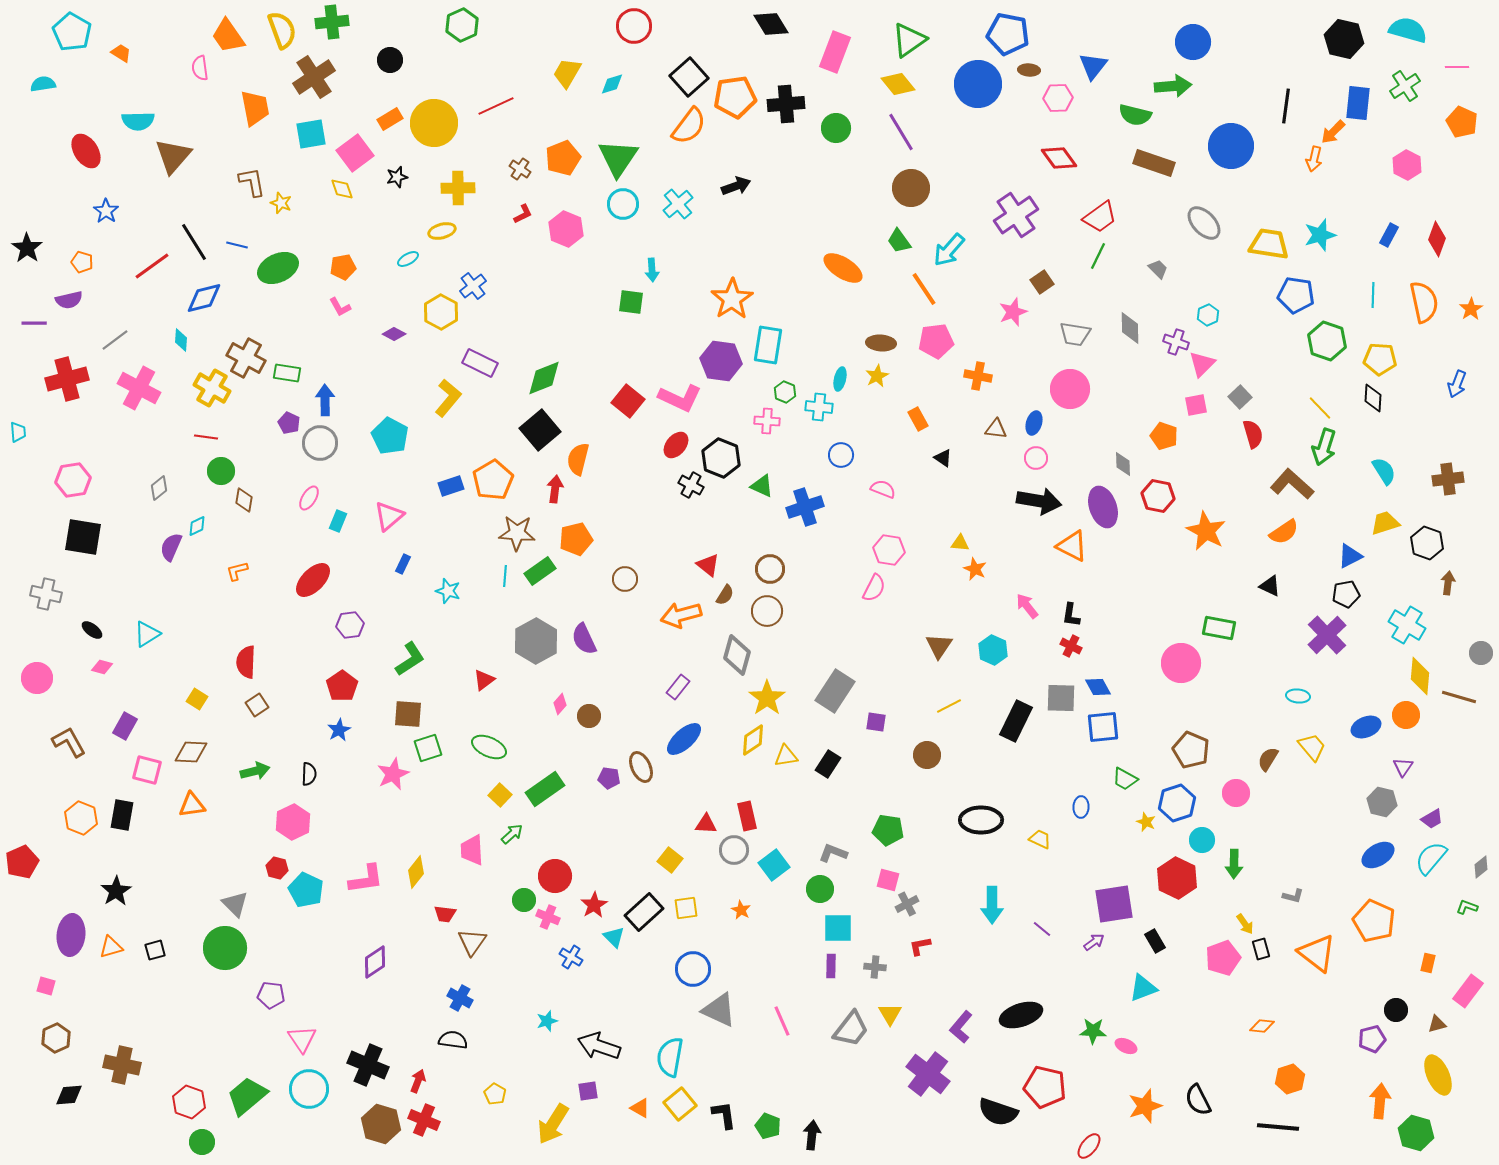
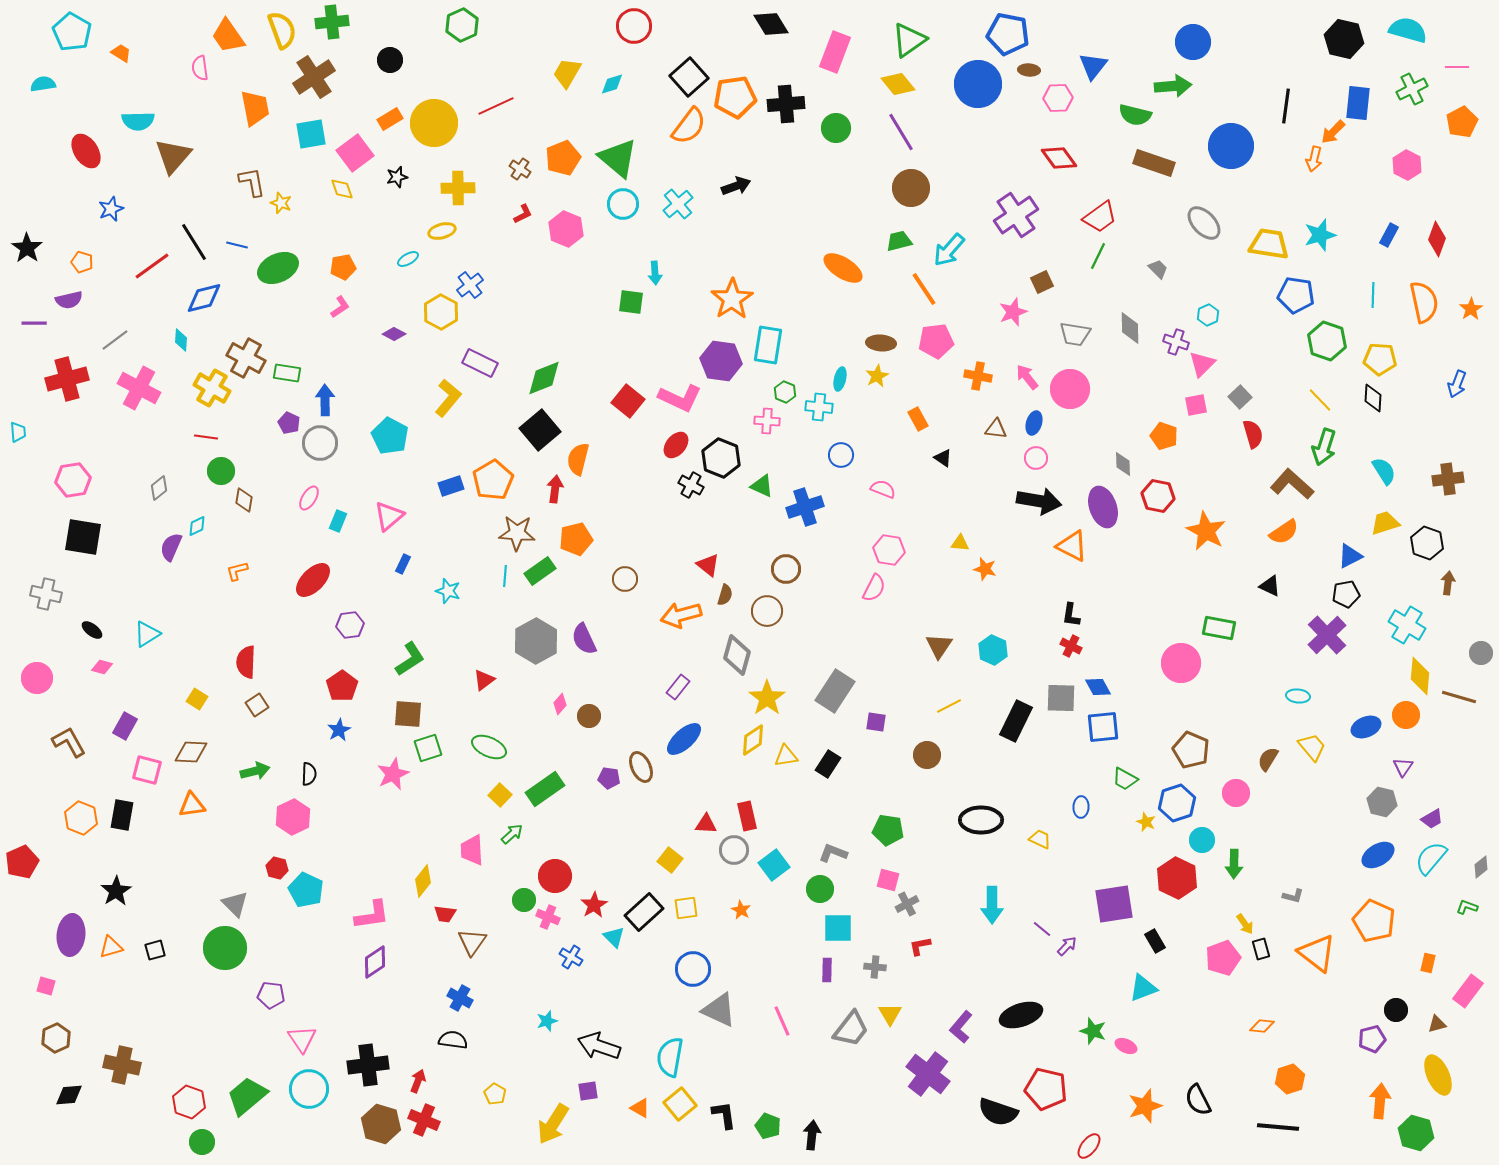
green cross at (1405, 86): moved 7 px right, 3 px down; rotated 8 degrees clockwise
orange pentagon at (1462, 122): rotated 20 degrees clockwise
green triangle at (618, 158): rotated 24 degrees counterclockwise
blue star at (106, 211): moved 5 px right, 2 px up; rotated 15 degrees clockwise
green trapezoid at (899, 241): rotated 112 degrees clockwise
cyan arrow at (652, 270): moved 3 px right, 3 px down
brown square at (1042, 282): rotated 10 degrees clockwise
blue cross at (473, 286): moved 3 px left, 1 px up
pink L-shape at (340, 307): rotated 95 degrees counterclockwise
yellow line at (1320, 408): moved 8 px up
brown circle at (770, 569): moved 16 px right
orange star at (975, 569): moved 10 px right; rotated 10 degrees counterclockwise
brown semicircle at (725, 595): rotated 15 degrees counterclockwise
pink arrow at (1027, 606): moved 229 px up
pink hexagon at (293, 822): moved 5 px up
yellow diamond at (416, 872): moved 7 px right, 9 px down
pink L-shape at (366, 879): moved 6 px right, 36 px down
purple arrow at (1094, 942): moved 27 px left, 4 px down; rotated 10 degrees counterclockwise
purple rectangle at (831, 966): moved 4 px left, 4 px down
green star at (1093, 1031): rotated 16 degrees clockwise
black cross at (368, 1065): rotated 30 degrees counterclockwise
red pentagon at (1045, 1087): moved 1 px right, 2 px down
